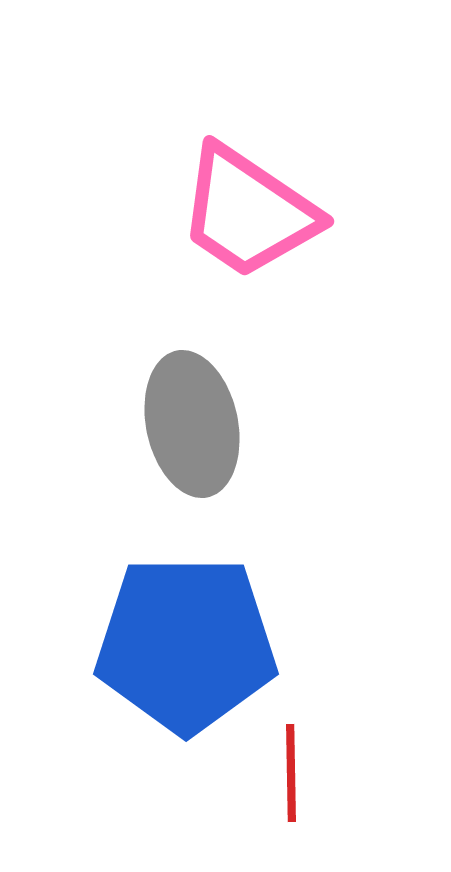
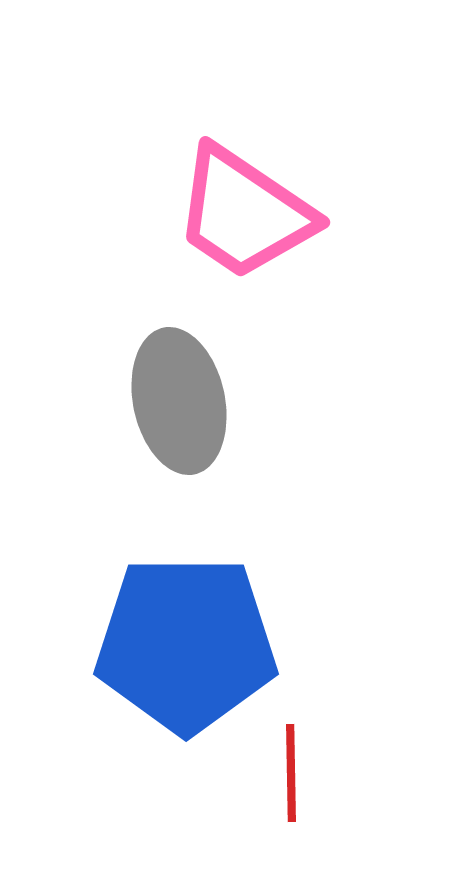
pink trapezoid: moved 4 px left, 1 px down
gray ellipse: moved 13 px left, 23 px up
